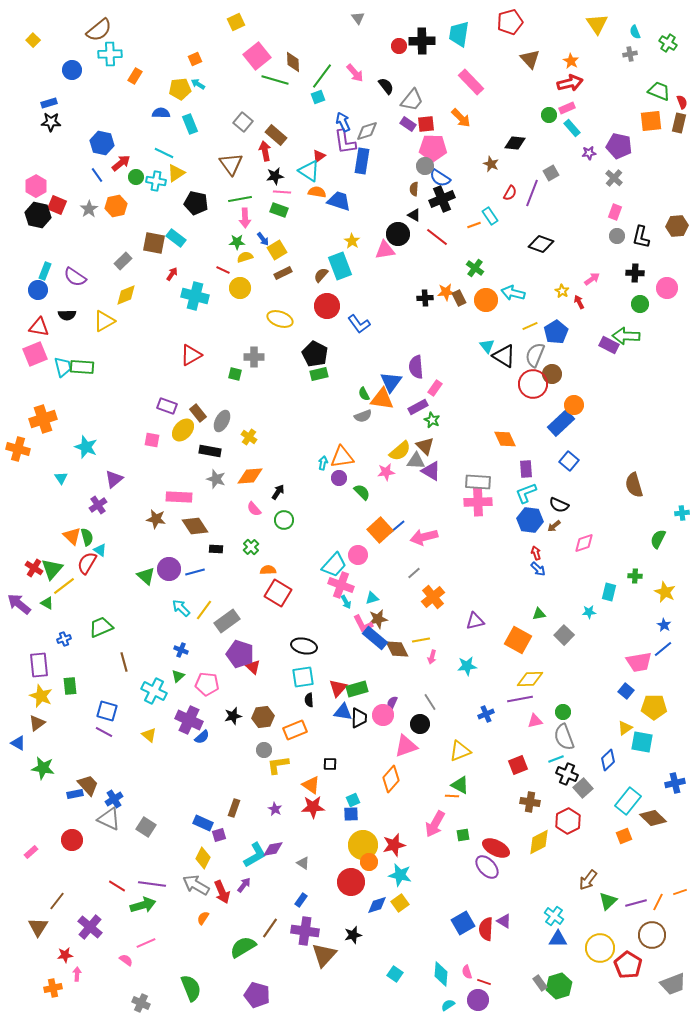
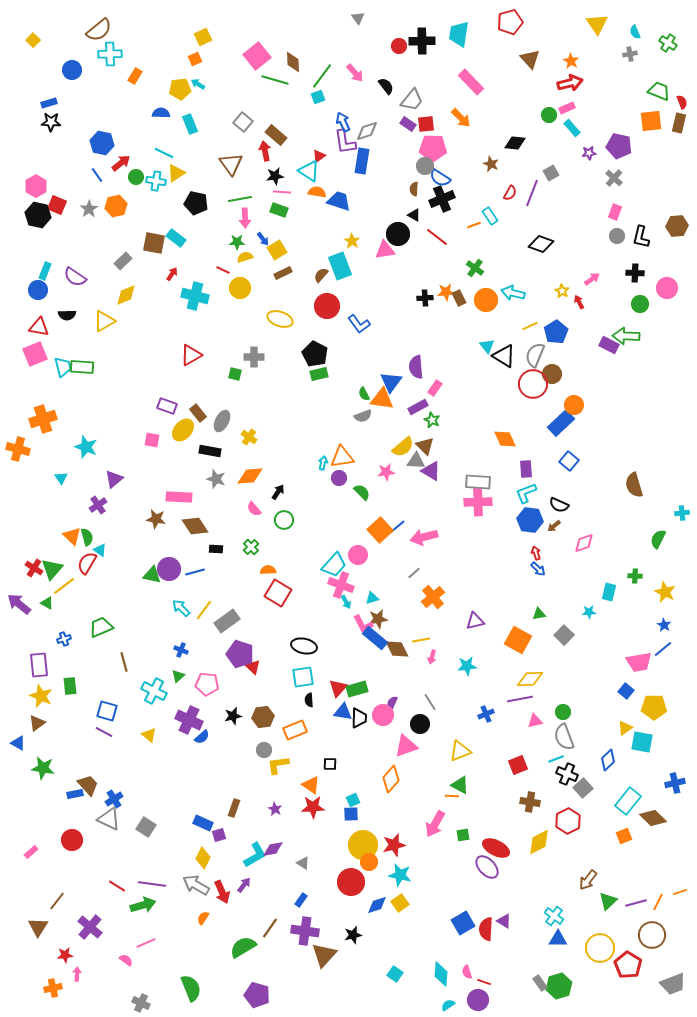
yellow square at (236, 22): moved 33 px left, 15 px down
yellow semicircle at (400, 451): moved 3 px right, 4 px up
green triangle at (146, 576): moved 6 px right, 1 px up; rotated 30 degrees counterclockwise
